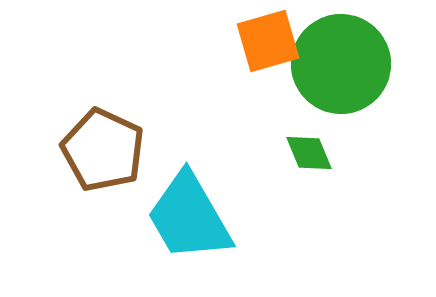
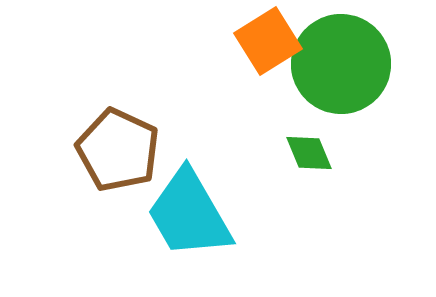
orange square: rotated 16 degrees counterclockwise
brown pentagon: moved 15 px right
cyan trapezoid: moved 3 px up
